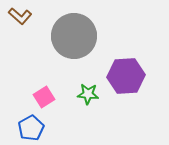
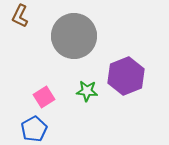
brown L-shape: rotated 75 degrees clockwise
purple hexagon: rotated 18 degrees counterclockwise
green star: moved 1 px left, 3 px up
blue pentagon: moved 3 px right, 1 px down
